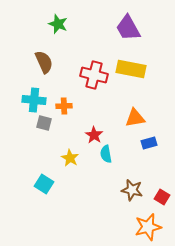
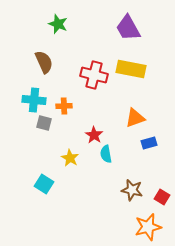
orange triangle: rotated 10 degrees counterclockwise
